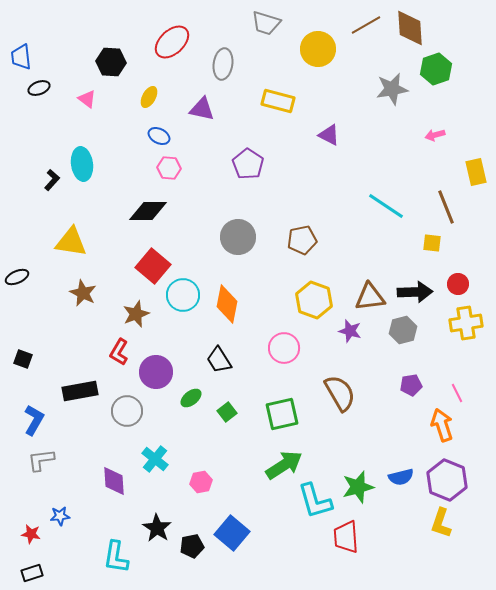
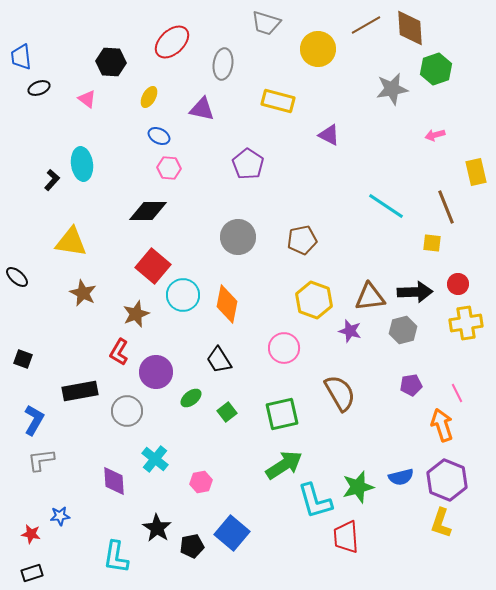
black ellipse at (17, 277): rotated 65 degrees clockwise
